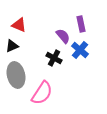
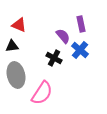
black triangle: rotated 16 degrees clockwise
